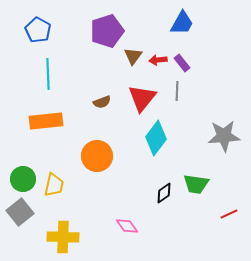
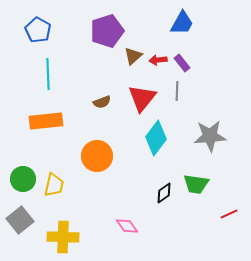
brown triangle: rotated 12 degrees clockwise
gray star: moved 14 px left
gray square: moved 8 px down
